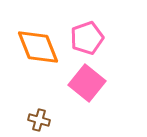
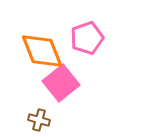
orange diamond: moved 4 px right, 4 px down
pink square: moved 26 px left; rotated 12 degrees clockwise
